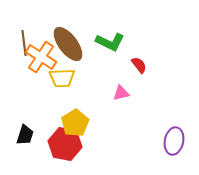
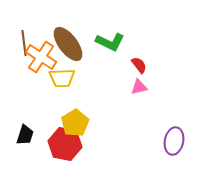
pink triangle: moved 18 px right, 6 px up
